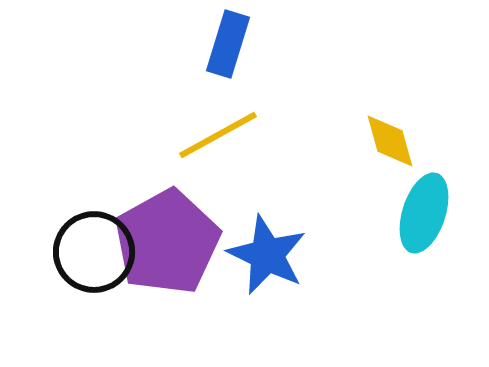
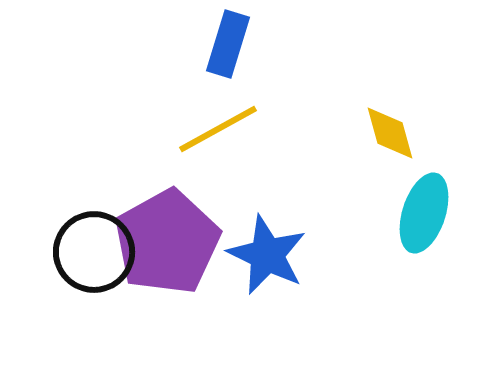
yellow line: moved 6 px up
yellow diamond: moved 8 px up
